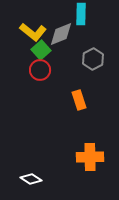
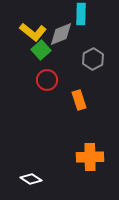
red circle: moved 7 px right, 10 px down
